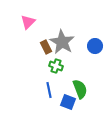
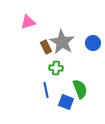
pink triangle: rotated 28 degrees clockwise
blue circle: moved 2 px left, 3 px up
green cross: moved 2 px down; rotated 16 degrees counterclockwise
blue line: moved 3 px left
blue square: moved 2 px left
